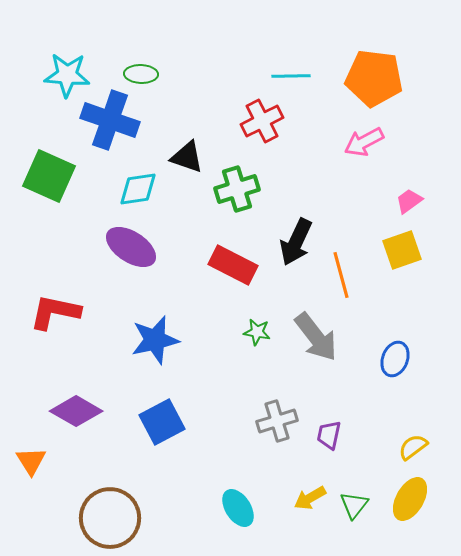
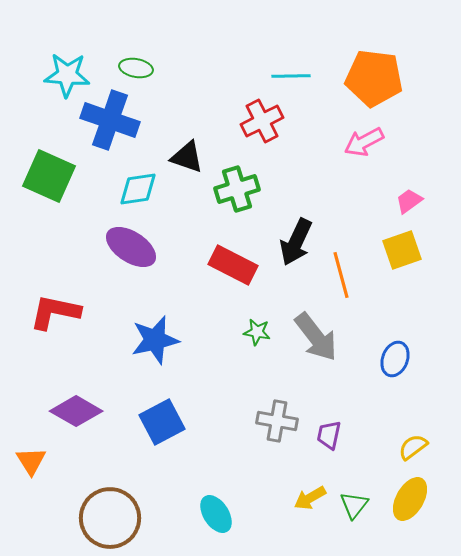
green ellipse: moved 5 px left, 6 px up; rotated 8 degrees clockwise
gray cross: rotated 27 degrees clockwise
cyan ellipse: moved 22 px left, 6 px down
